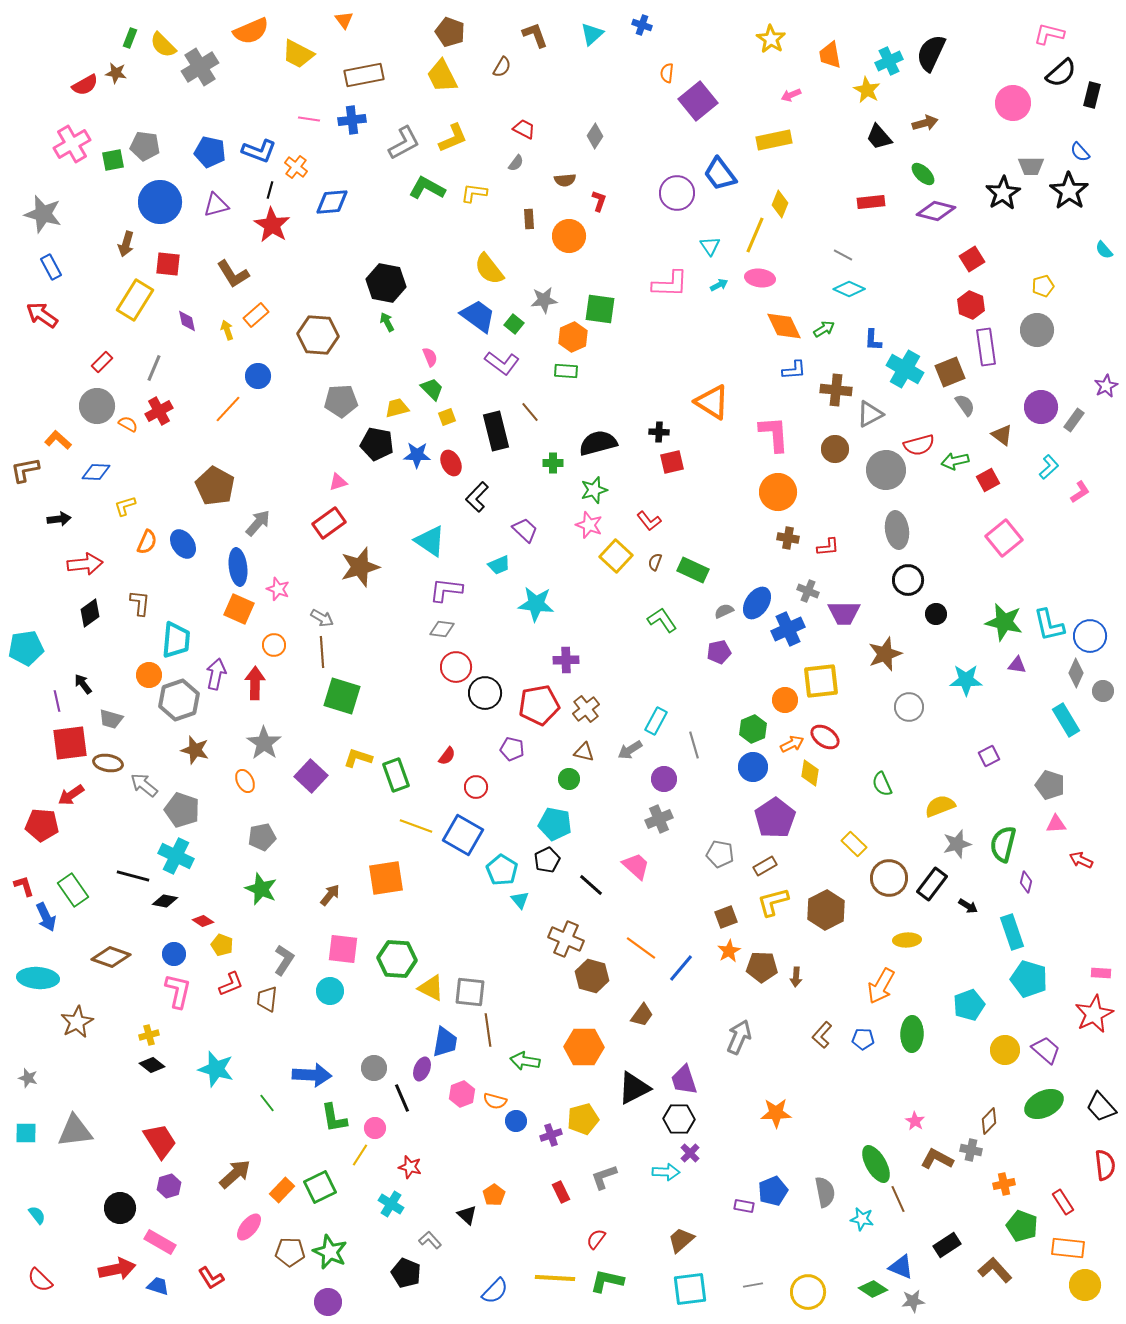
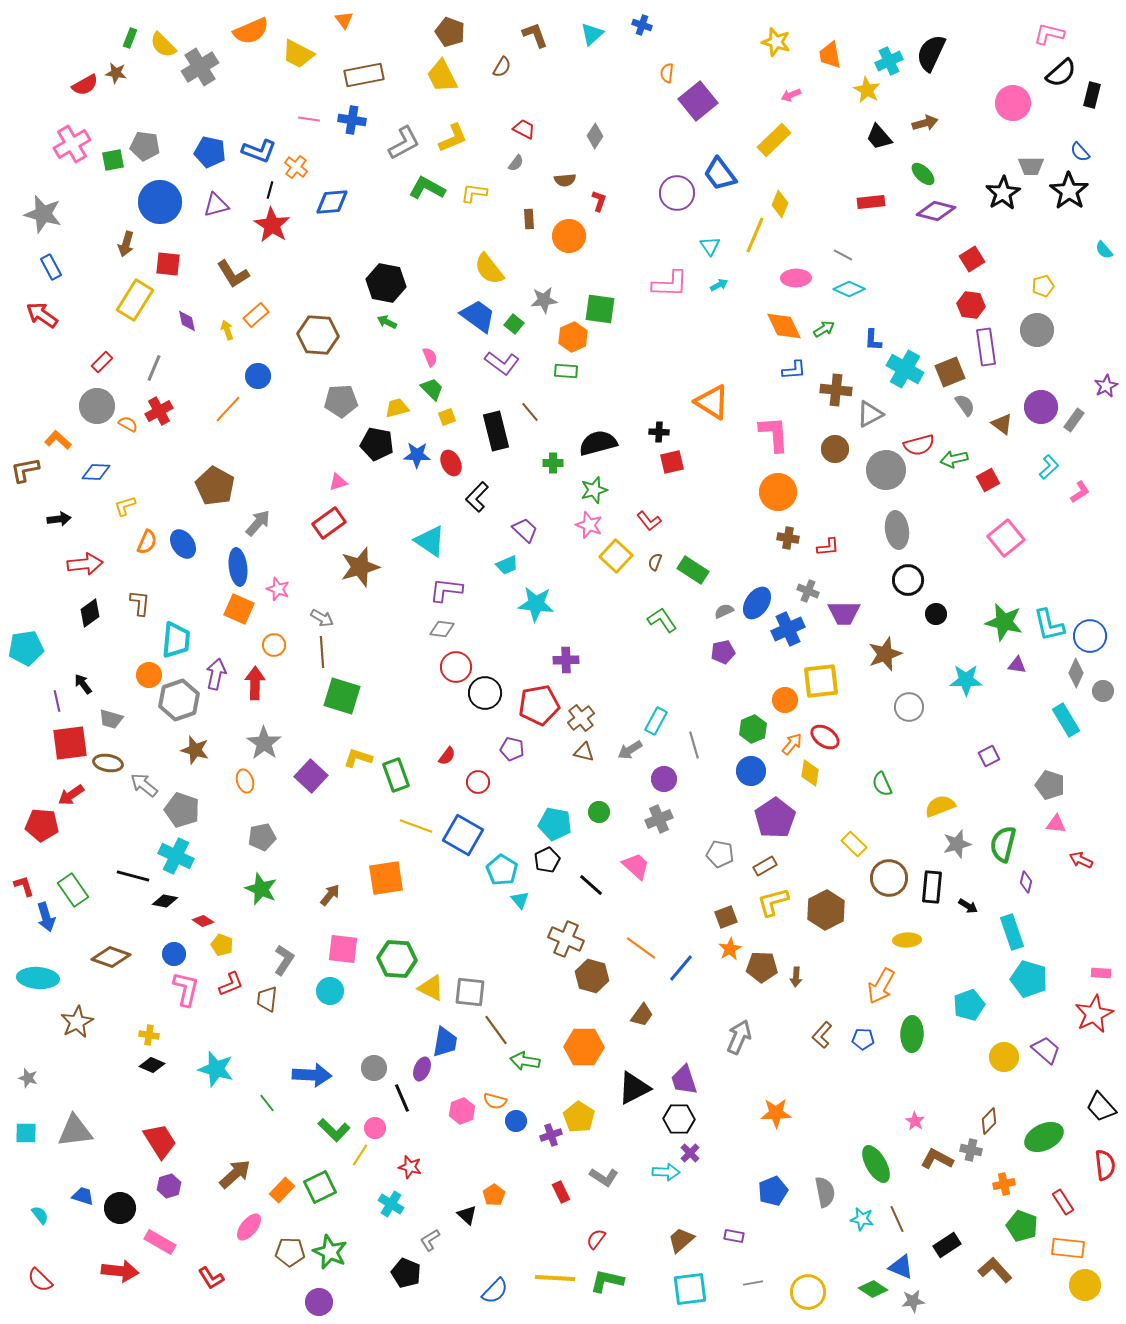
yellow star at (771, 39): moved 5 px right, 3 px down; rotated 16 degrees counterclockwise
blue cross at (352, 120): rotated 16 degrees clockwise
yellow rectangle at (774, 140): rotated 32 degrees counterclockwise
pink ellipse at (760, 278): moved 36 px right; rotated 8 degrees counterclockwise
red hexagon at (971, 305): rotated 16 degrees counterclockwise
green arrow at (387, 322): rotated 36 degrees counterclockwise
brown triangle at (1002, 435): moved 11 px up
green arrow at (955, 461): moved 1 px left, 2 px up
pink square at (1004, 538): moved 2 px right
cyan trapezoid at (499, 565): moved 8 px right
green rectangle at (693, 570): rotated 8 degrees clockwise
purple pentagon at (719, 652): moved 4 px right
brown cross at (586, 709): moved 5 px left, 9 px down
orange arrow at (792, 744): rotated 25 degrees counterclockwise
blue circle at (753, 767): moved 2 px left, 4 px down
green circle at (569, 779): moved 30 px right, 33 px down
orange ellipse at (245, 781): rotated 10 degrees clockwise
red circle at (476, 787): moved 2 px right, 5 px up
pink triangle at (1056, 824): rotated 10 degrees clockwise
black rectangle at (932, 884): moved 3 px down; rotated 32 degrees counterclockwise
blue arrow at (46, 917): rotated 8 degrees clockwise
orange star at (729, 951): moved 1 px right, 2 px up
pink L-shape at (178, 991): moved 8 px right, 2 px up
brown line at (488, 1030): moved 8 px right; rotated 28 degrees counterclockwise
yellow cross at (149, 1035): rotated 24 degrees clockwise
yellow circle at (1005, 1050): moved 1 px left, 7 px down
black diamond at (152, 1065): rotated 15 degrees counterclockwise
pink hexagon at (462, 1094): moved 17 px down
green ellipse at (1044, 1104): moved 33 px down
green L-shape at (334, 1118): moved 12 px down; rotated 36 degrees counterclockwise
yellow pentagon at (583, 1119): moved 4 px left, 2 px up; rotated 24 degrees counterclockwise
gray L-shape at (604, 1177): rotated 128 degrees counterclockwise
brown line at (898, 1199): moved 1 px left, 20 px down
purple rectangle at (744, 1206): moved 10 px left, 30 px down
cyan semicircle at (37, 1215): moved 3 px right
gray L-shape at (430, 1240): rotated 80 degrees counterclockwise
red arrow at (117, 1269): moved 3 px right, 2 px down; rotated 18 degrees clockwise
gray line at (753, 1285): moved 2 px up
blue trapezoid at (158, 1286): moved 75 px left, 90 px up
purple circle at (328, 1302): moved 9 px left
